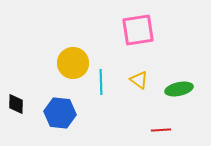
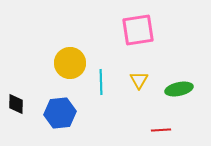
yellow circle: moved 3 px left
yellow triangle: rotated 24 degrees clockwise
blue hexagon: rotated 12 degrees counterclockwise
